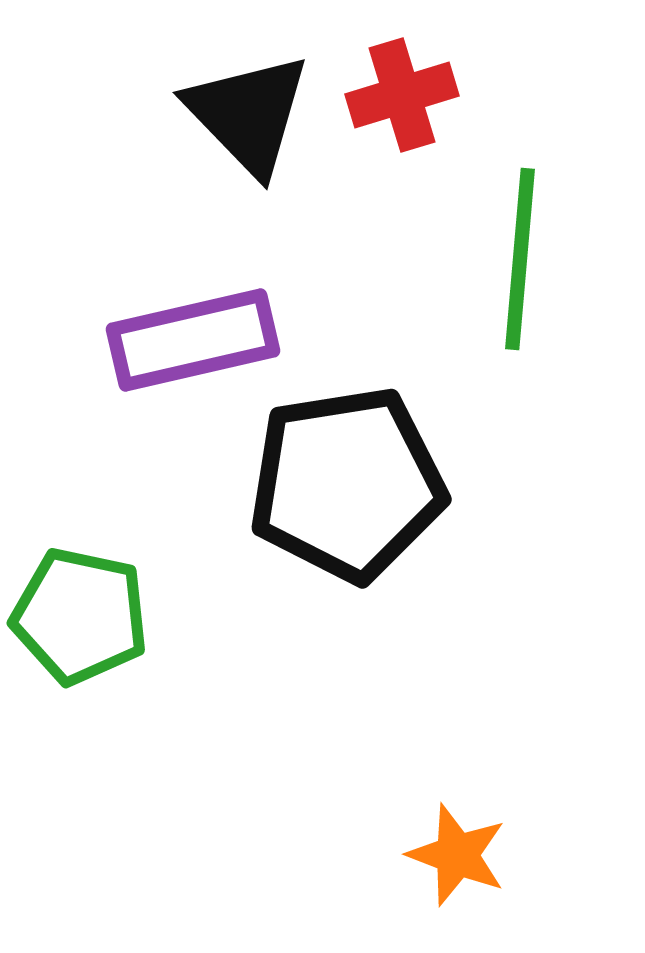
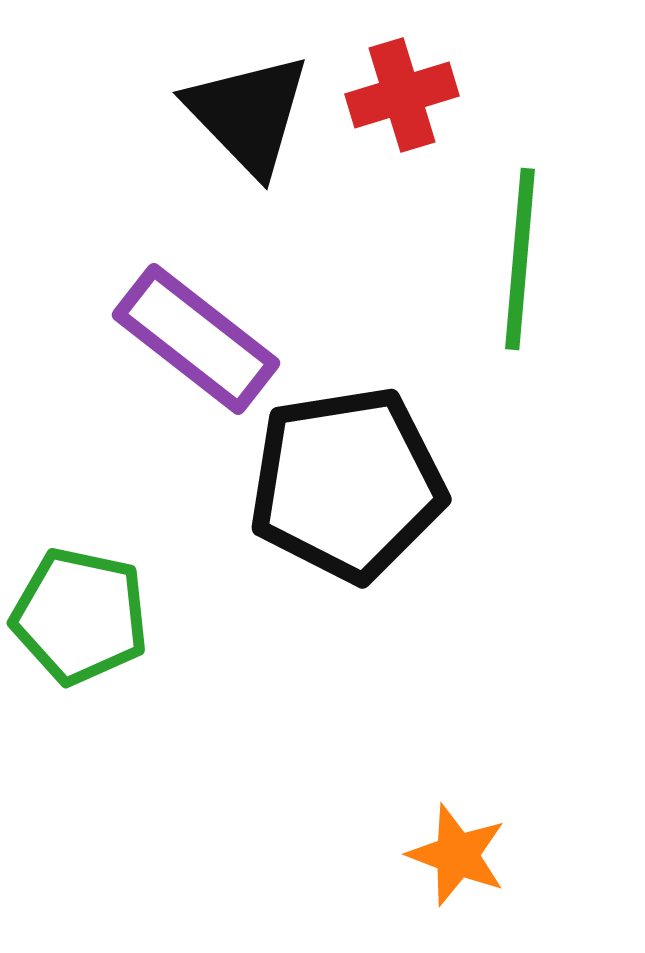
purple rectangle: moved 3 px right, 1 px up; rotated 51 degrees clockwise
